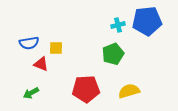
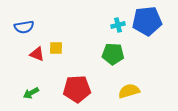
blue semicircle: moved 5 px left, 16 px up
green pentagon: rotated 25 degrees clockwise
red triangle: moved 4 px left, 10 px up
red pentagon: moved 9 px left
